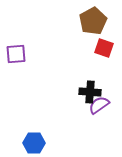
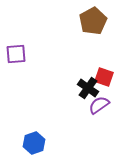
red square: moved 29 px down
black cross: moved 2 px left, 4 px up; rotated 30 degrees clockwise
blue hexagon: rotated 20 degrees counterclockwise
